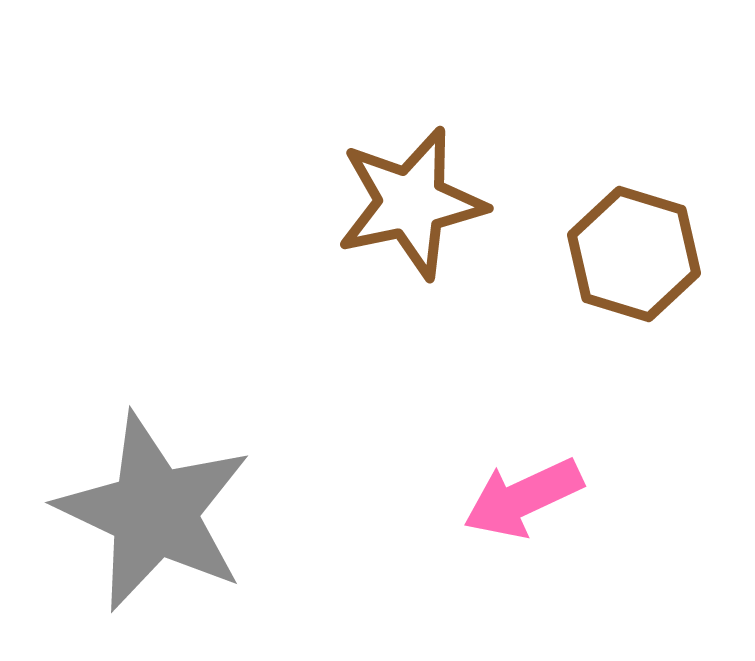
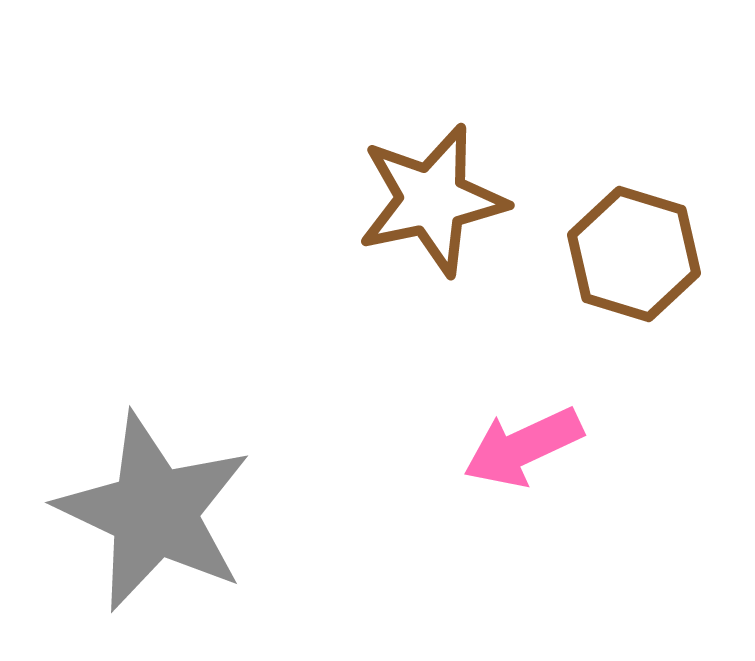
brown star: moved 21 px right, 3 px up
pink arrow: moved 51 px up
